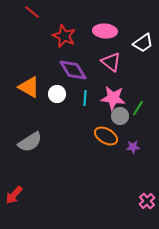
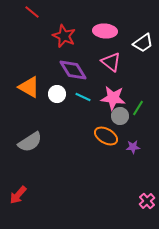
cyan line: moved 2 px left, 1 px up; rotated 70 degrees counterclockwise
red arrow: moved 4 px right
